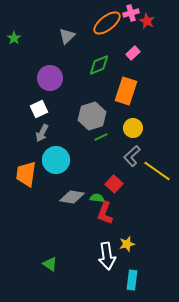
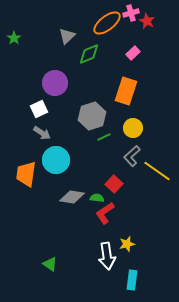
green diamond: moved 10 px left, 11 px up
purple circle: moved 5 px right, 5 px down
gray arrow: rotated 84 degrees counterclockwise
green line: moved 3 px right
red L-shape: rotated 35 degrees clockwise
